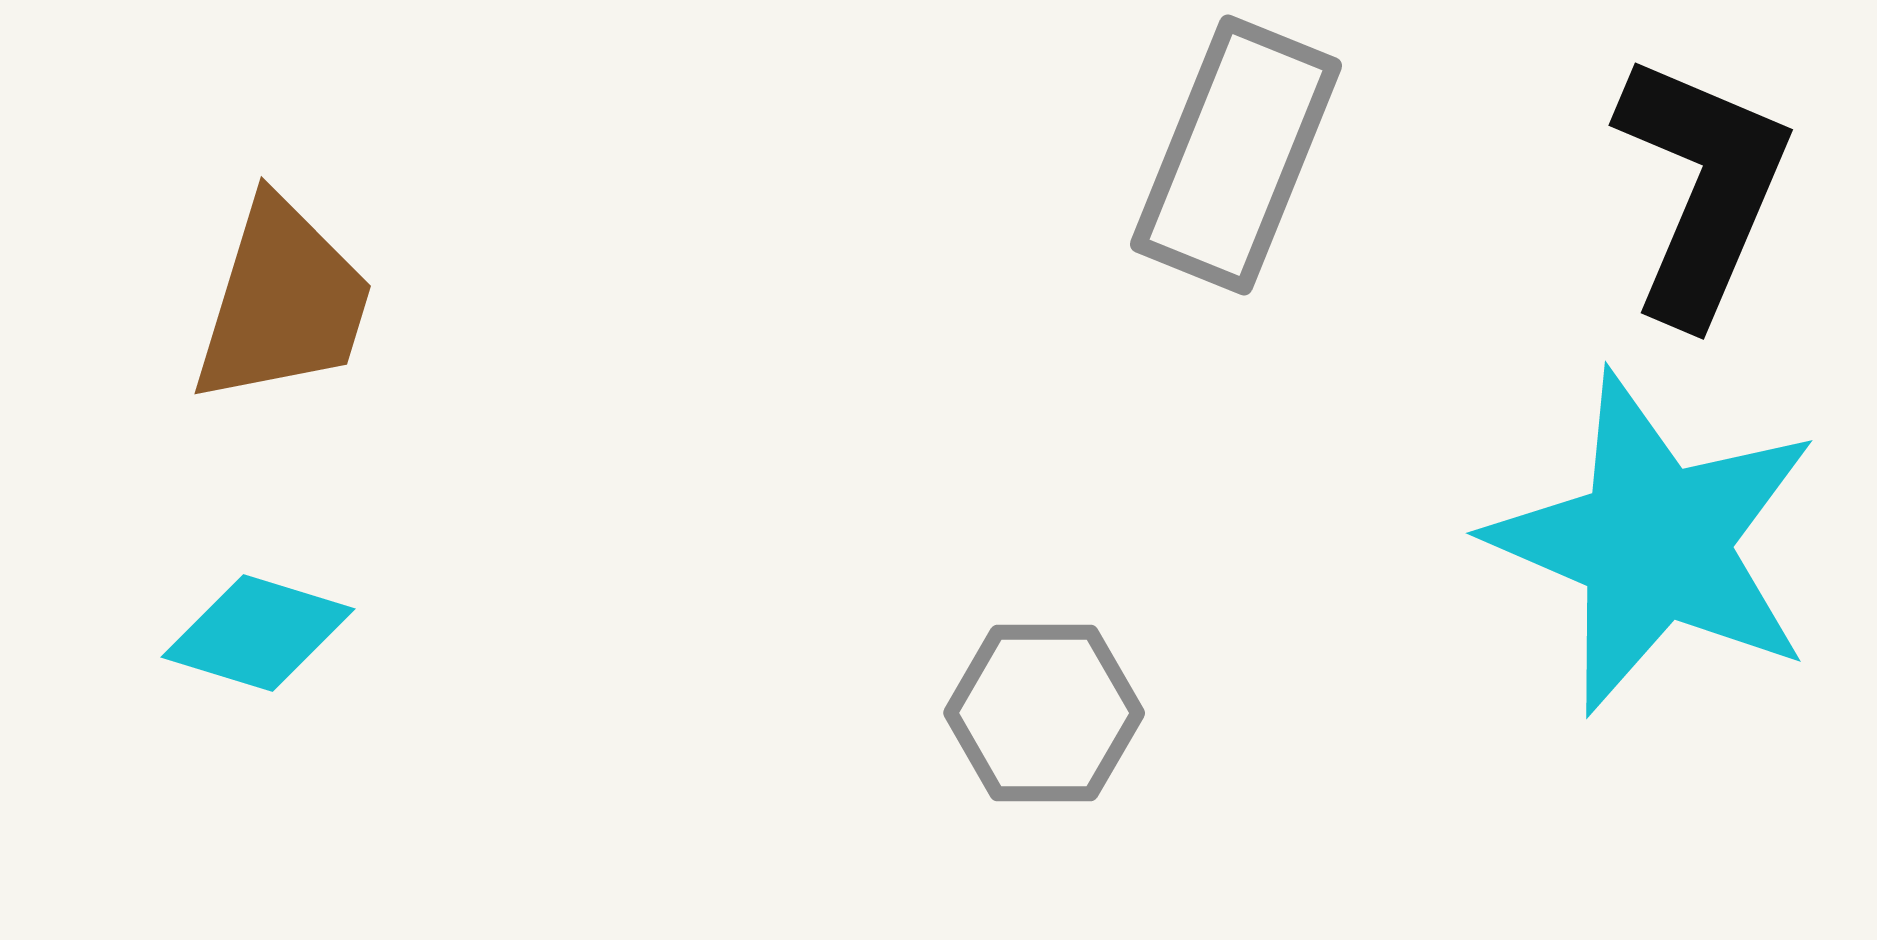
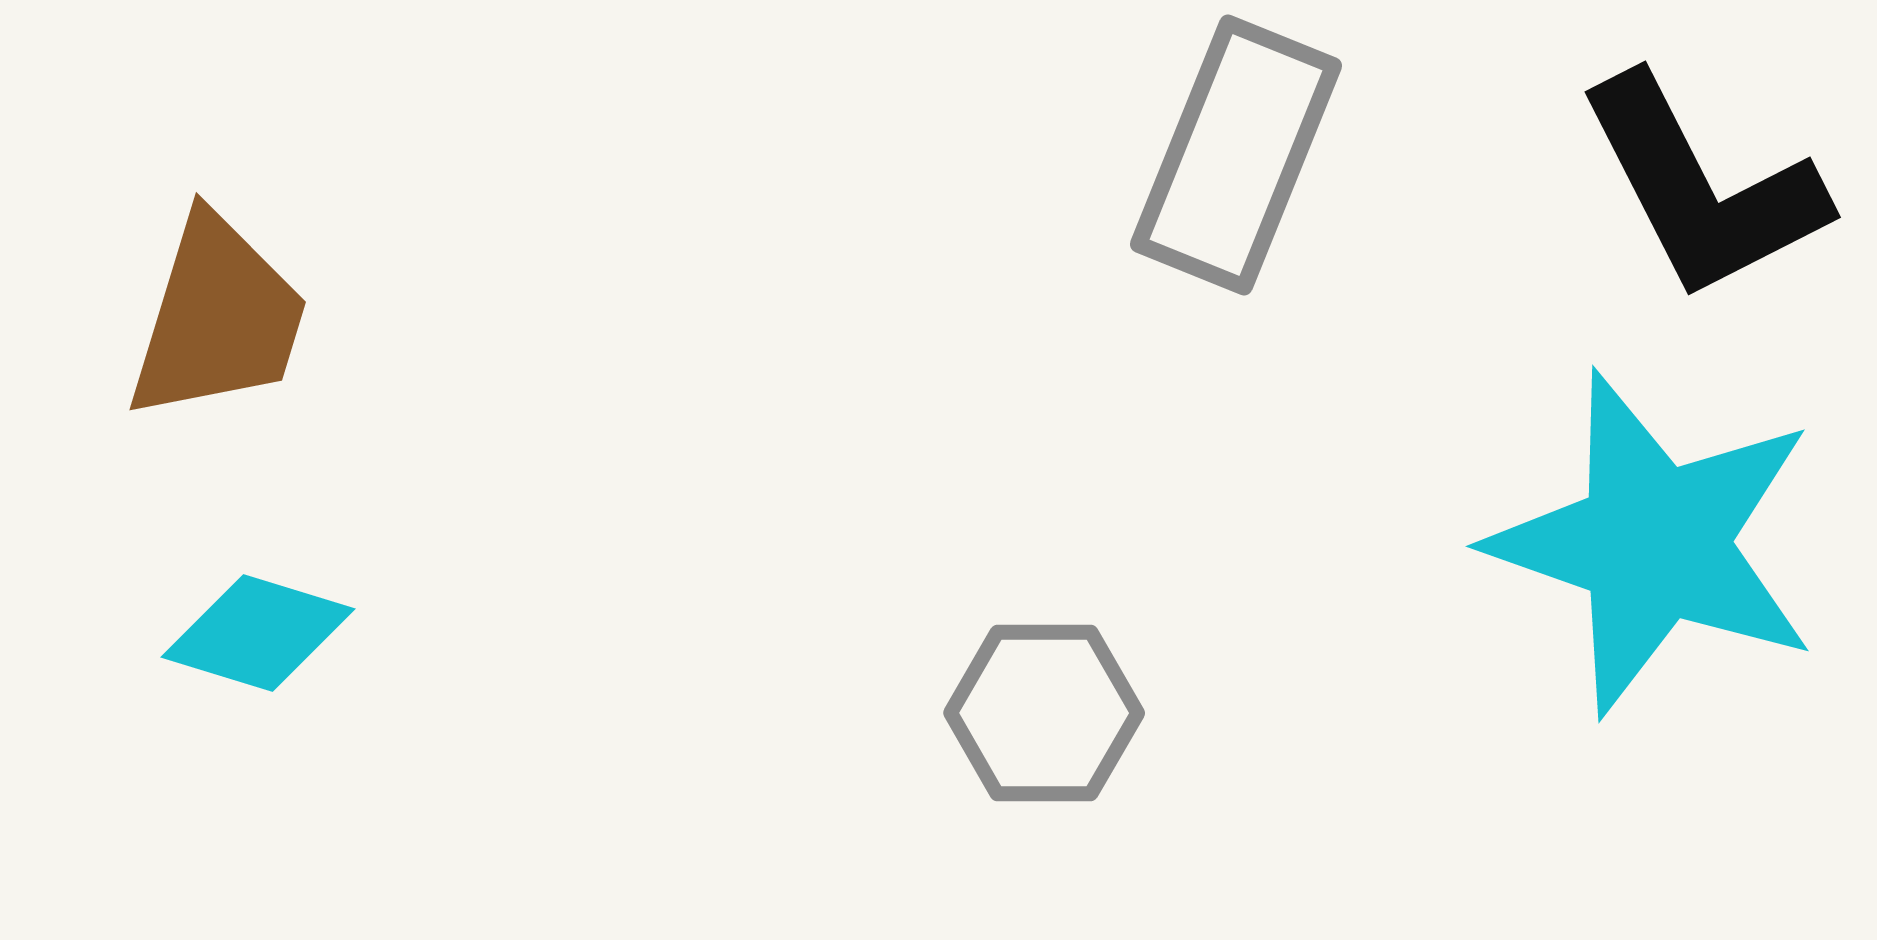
black L-shape: rotated 130 degrees clockwise
brown trapezoid: moved 65 px left, 16 px down
cyan star: rotated 4 degrees counterclockwise
